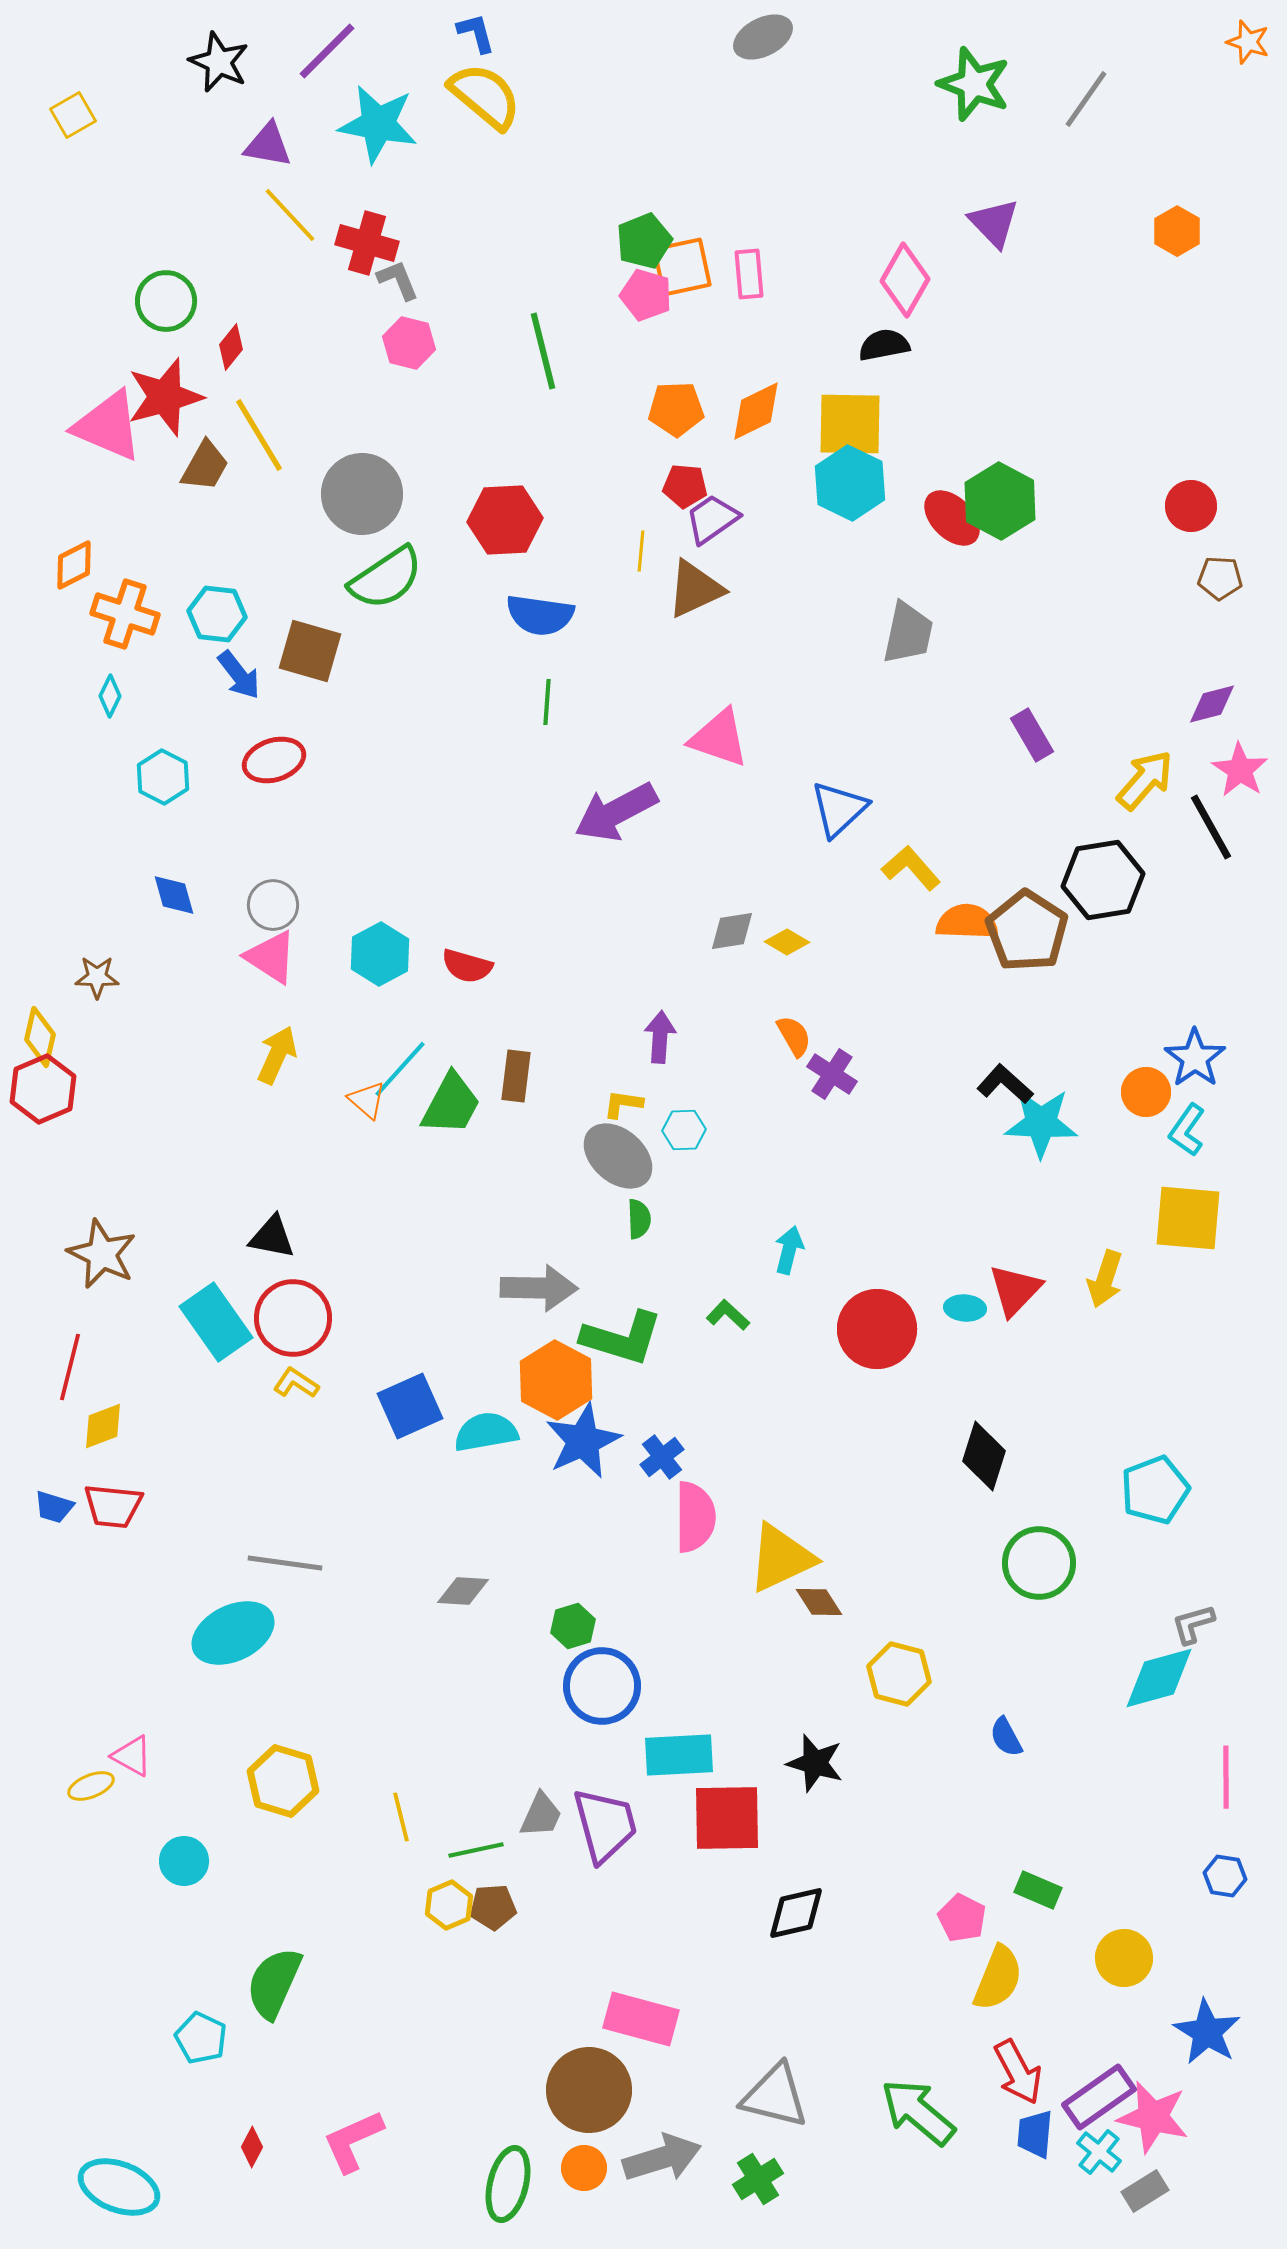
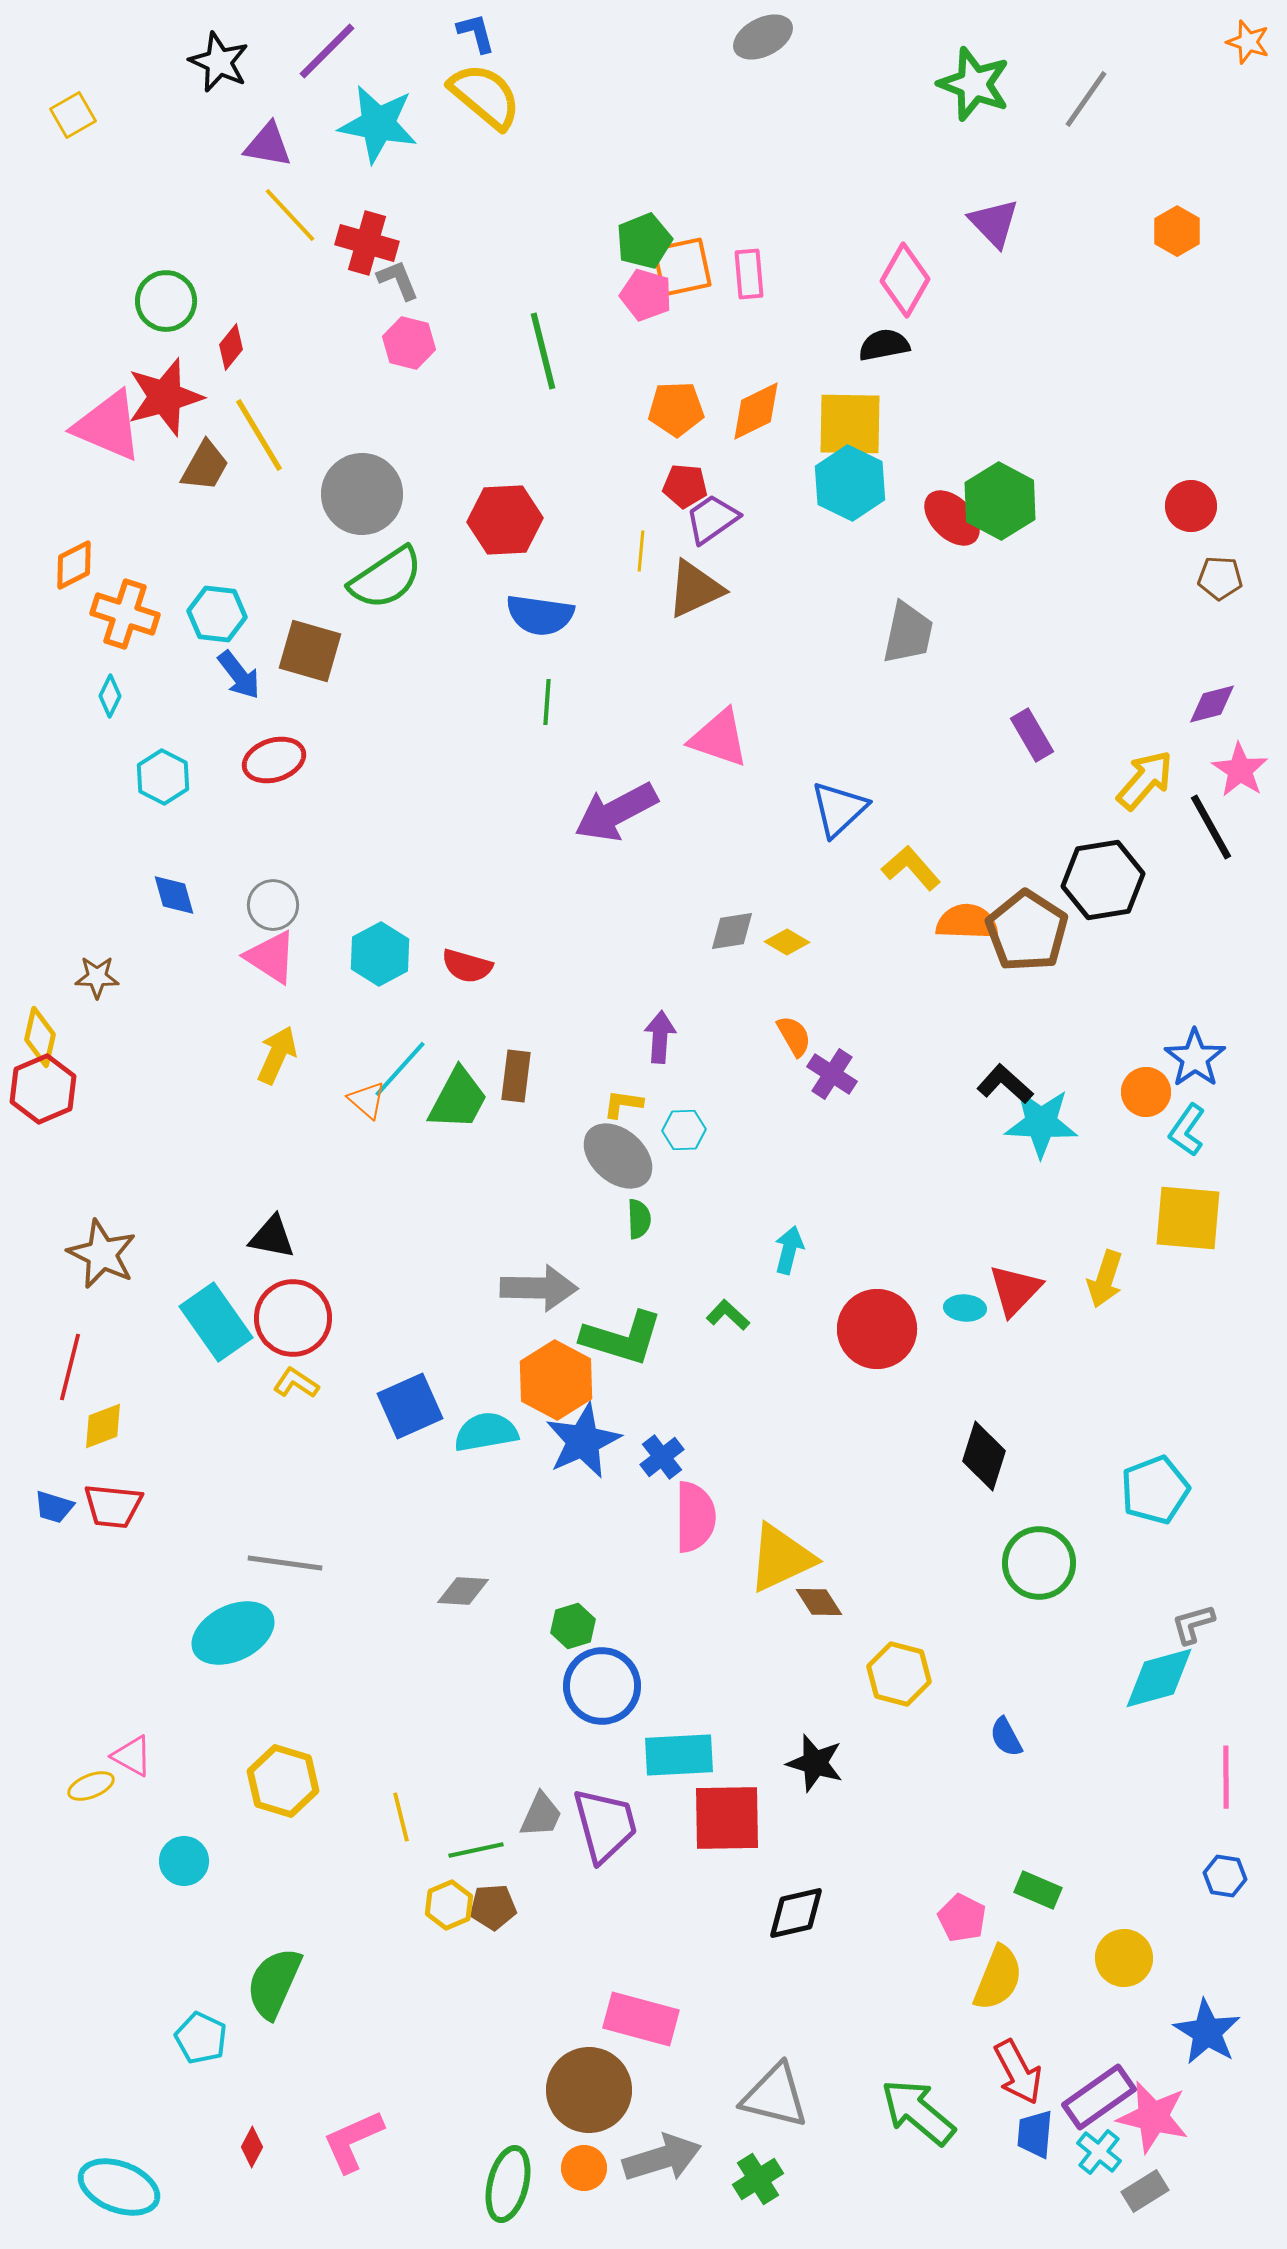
green trapezoid at (451, 1104): moved 7 px right, 5 px up
